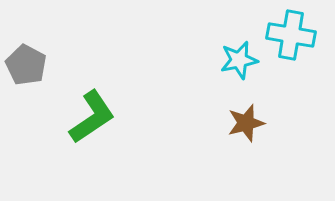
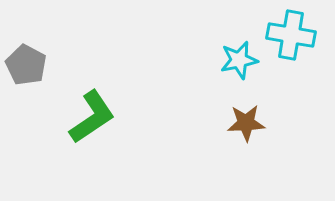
brown star: rotated 12 degrees clockwise
